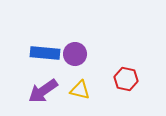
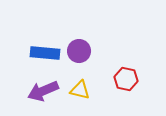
purple circle: moved 4 px right, 3 px up
purple arrow: rotated 12 degrees clockwise
